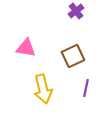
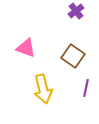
pink triangle: rotated 10 degrees clockwise
brown square: rotated 30 degrees counterclockwise
